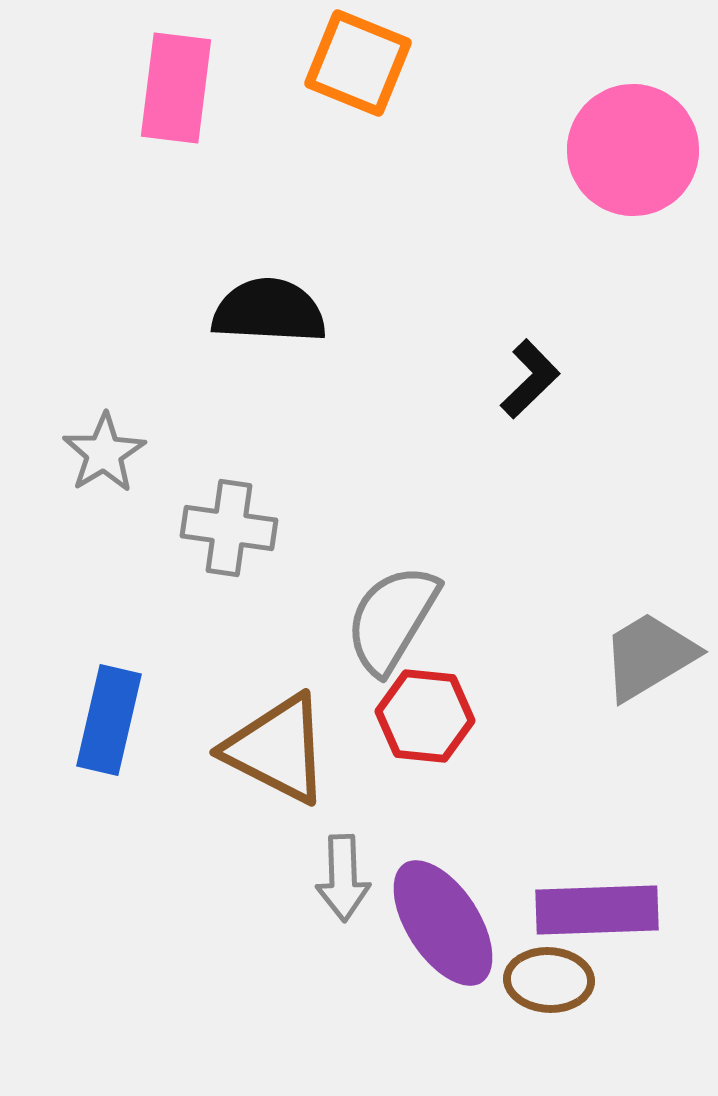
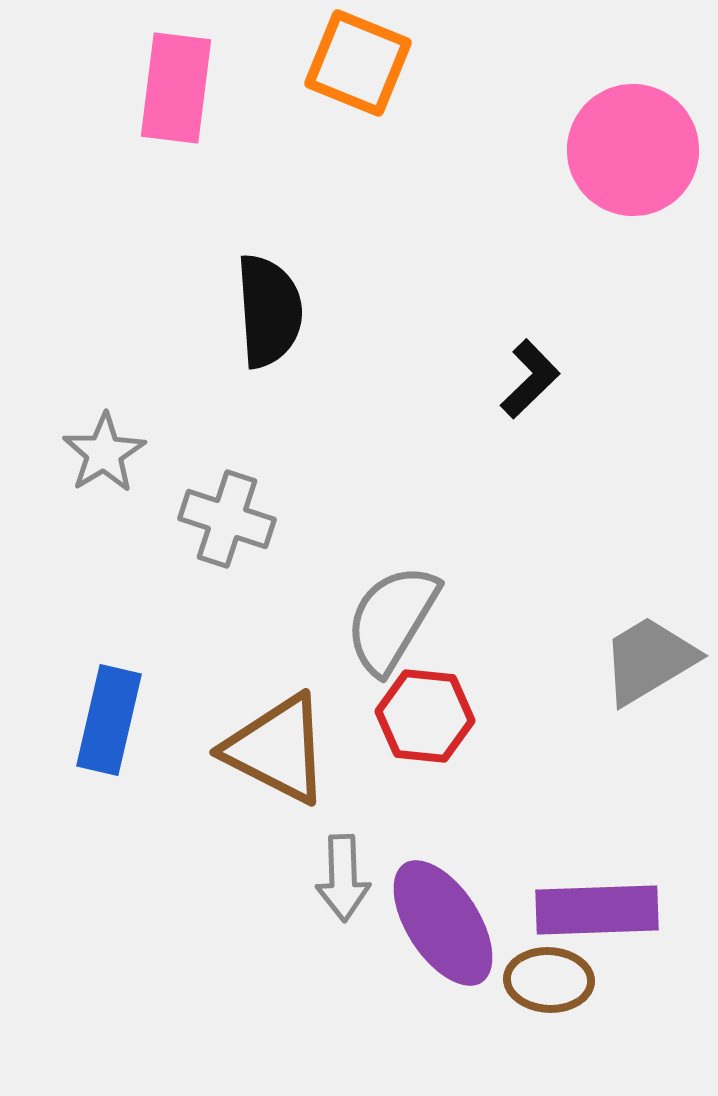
black semicircle: rotated 83 degrees clockwise
gray cross: moved 2 px left, 9 px up; rotated 10 degrees clockwise
gray trapezoid: moved 4 px down
